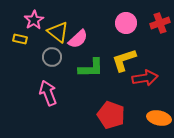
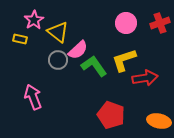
pink semicircle: moved 11 px down
gray circle: moved 6 px right, 3 px down
green L-shape: moved 3 px right, 2 px up; rotated 124 degrees counterclockwise
pink arrow: moved 15 px left, 4 px down
orange ellipse: moved 3 px down
